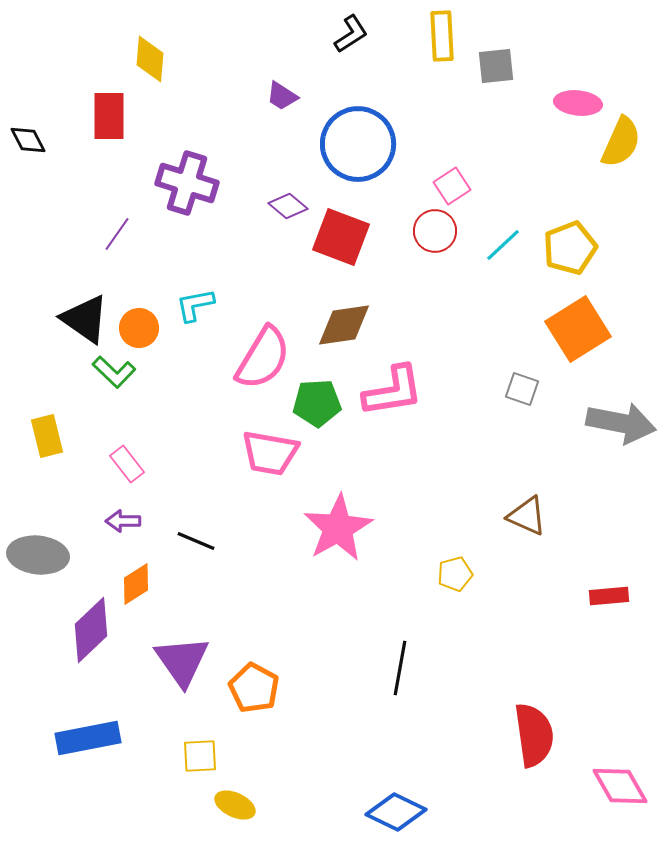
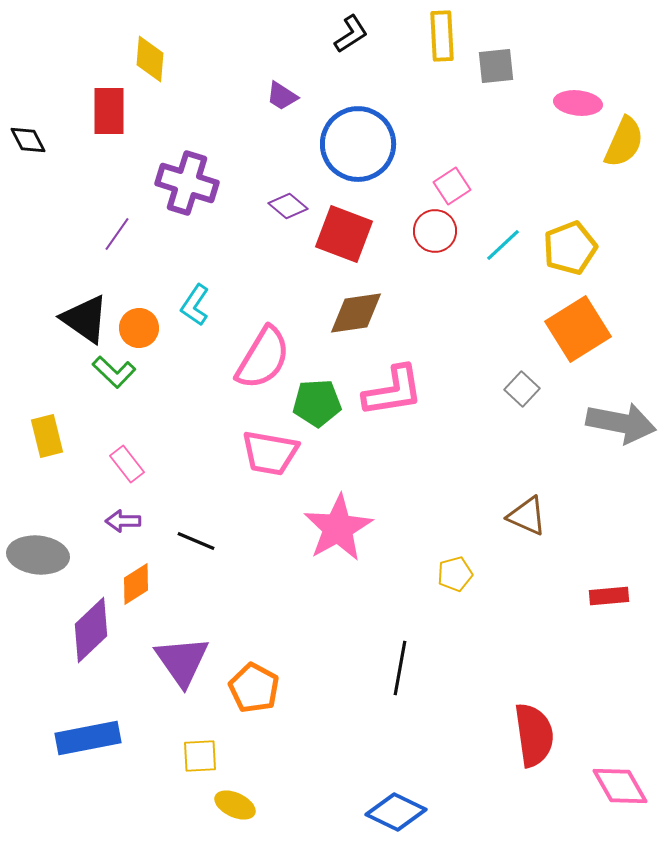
red rectangle at (109, 116): moved 5 px up
yellow semicircle at (621, 142): moved 3 px right
red square at (341, 237): moved 3 px right, 3 px up
cyan L-shape at (195, 305): rotated 45 degrees counterclockwise
brown diamond at (344, 325): moved 12 px right, 12 px up
gray square at (522, 389): rotated 24 degrees clockwise
